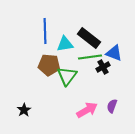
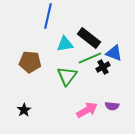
blue line: moved 3 px right, 15 px up; rotated 15 degrees clockwise
green line: moved 1 px down; rotated 15 degrees counterclockwise
brown pentagon: moved 19 px left, 3 px up
purple semicircle: rotated 104 degrees counterclockwise
